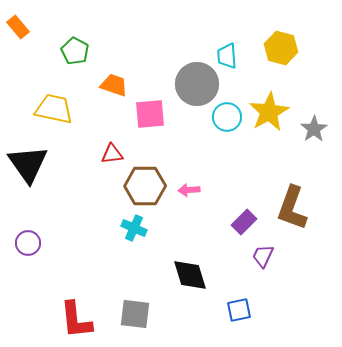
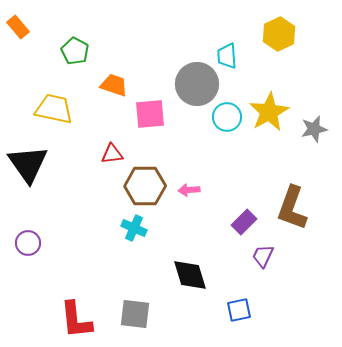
yellow hexagon: moved 2 px left, 14 px up; rotated 20 degrees clockwise
gray star: rotated 20 degrees clockwise
